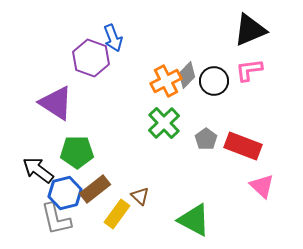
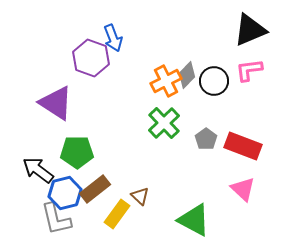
pink triangle: moved 19 px left, 3 px down
